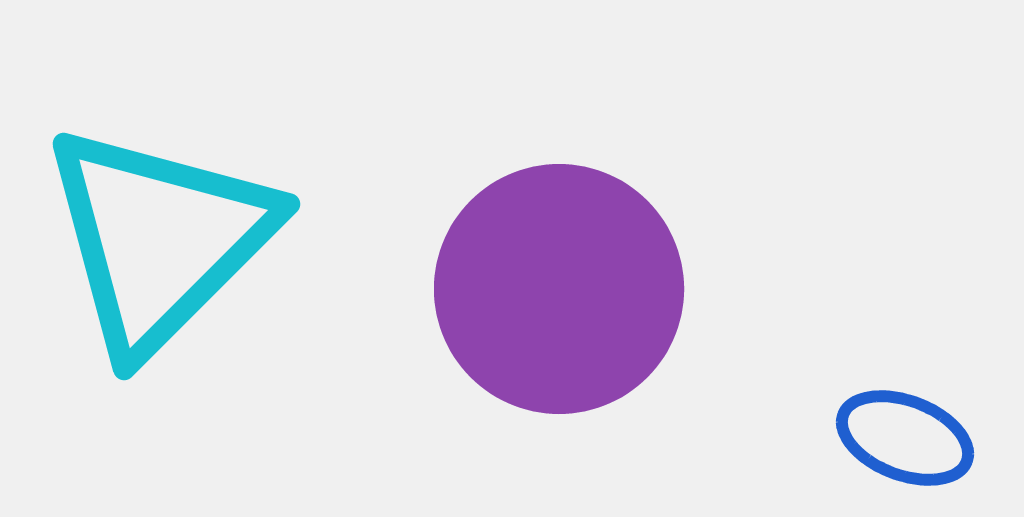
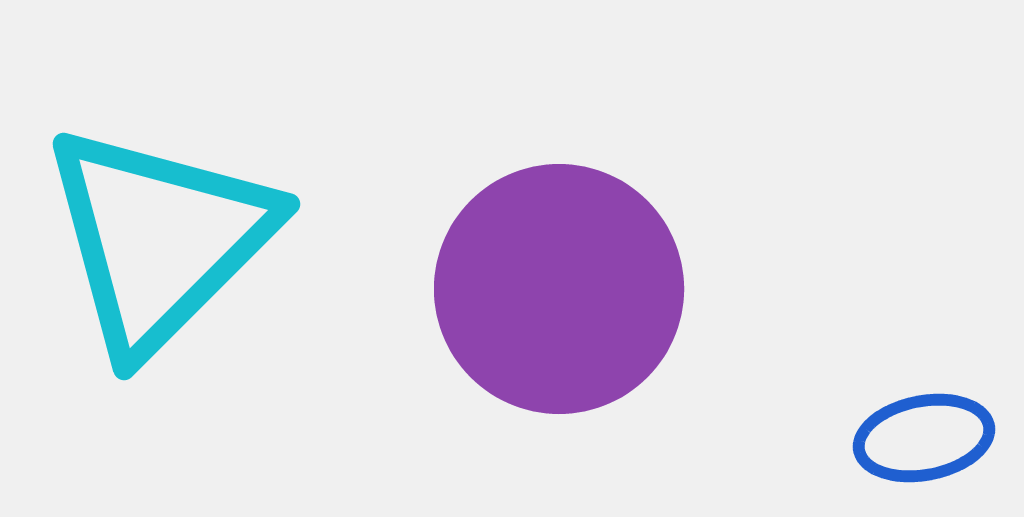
blue ellipse: moved 19 px right; rotated 32 degrees counterclockwise
